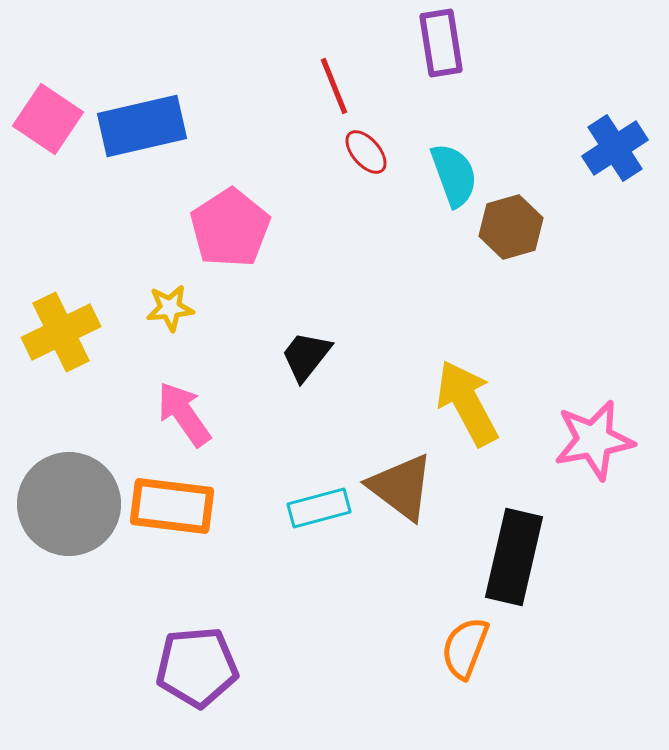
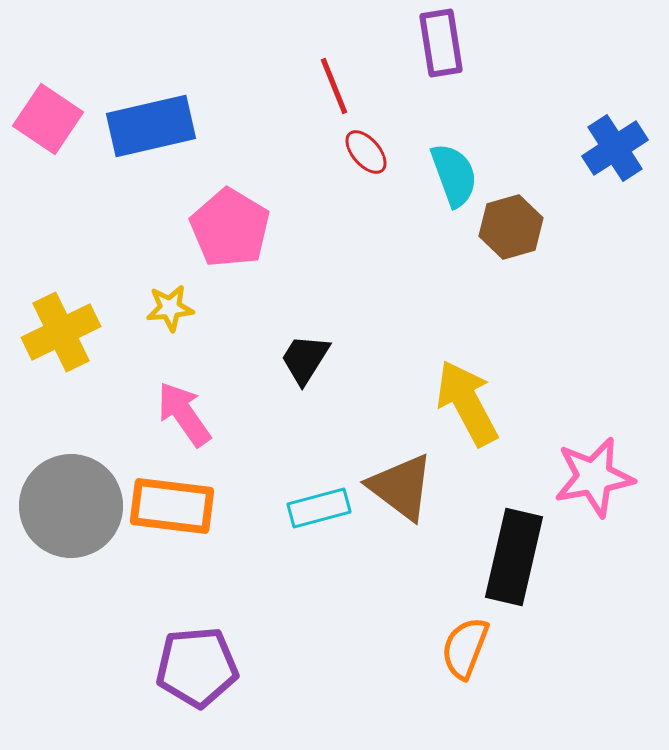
blue rectangle: moved 9 px right
pink pentagon: rotated 8 degrees counterclockwise
black trapezoid: moved 1 px left, 3 px down; rotated 6 degrees counterclockwise
pink star: moved 37 px down
gray circle: moved 2 px right, 2 px down
